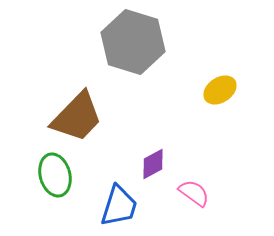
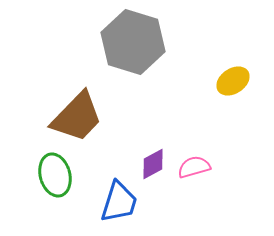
yellow ellipse: moved 13 px right, 9 px up
pink semicircle: moved 26 px up; rotated 52 degrees counterclockwise
blue trapezoid: moved 4 px up
